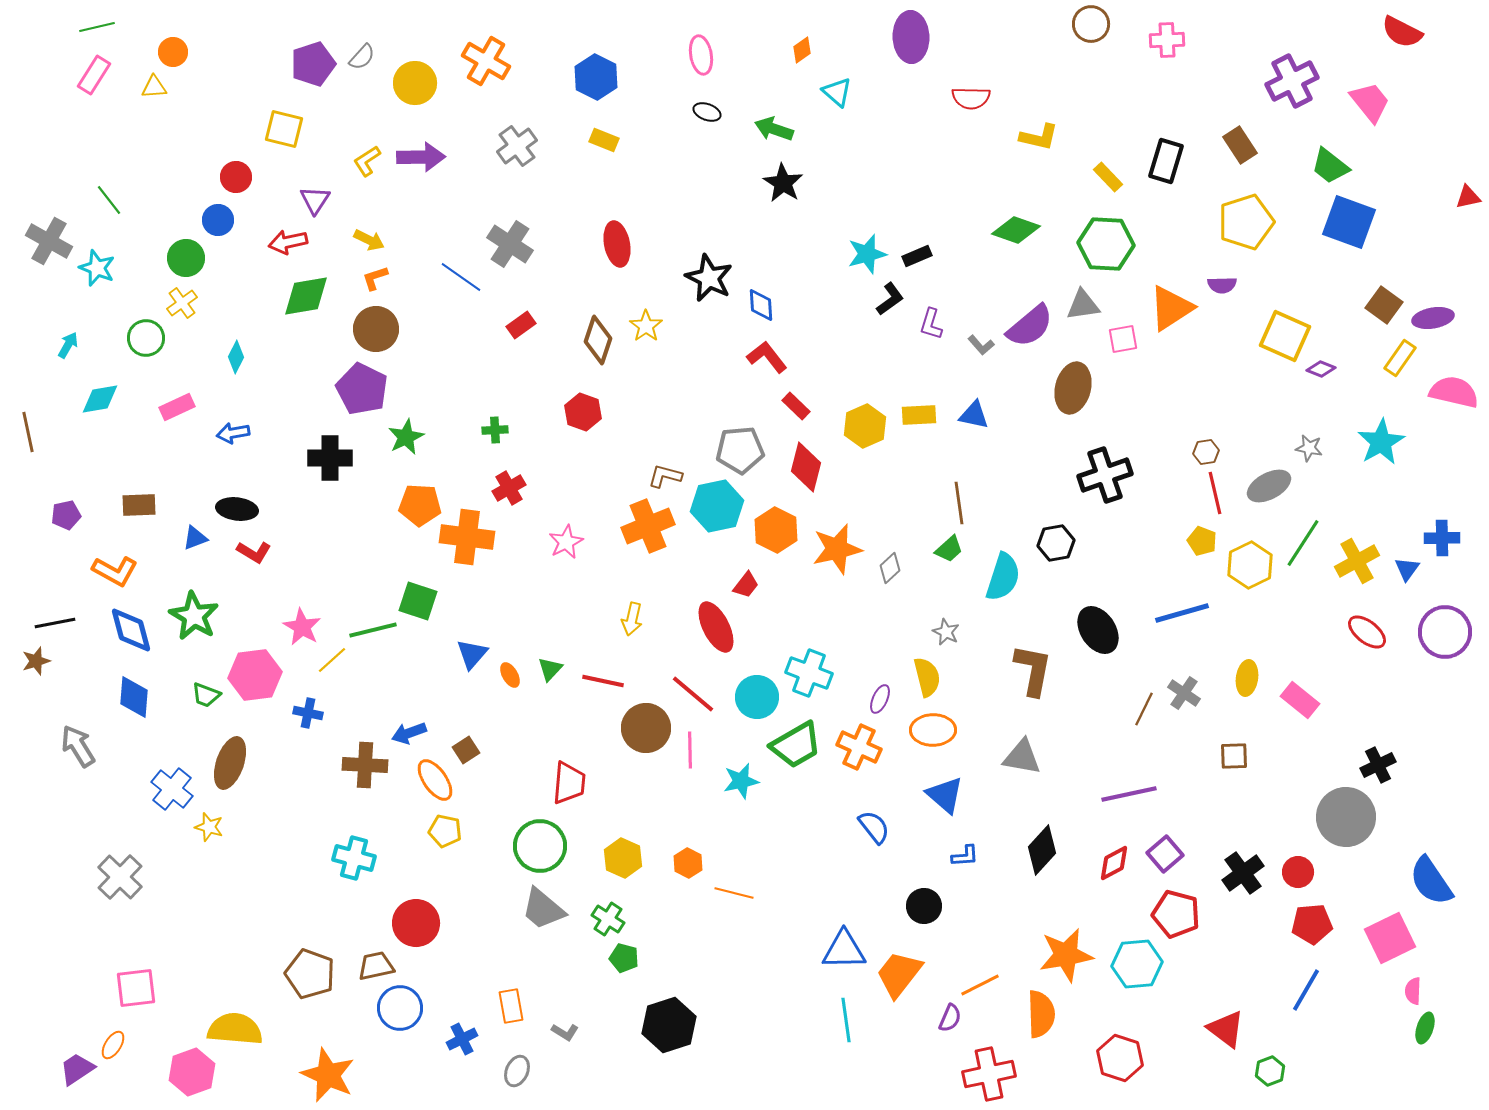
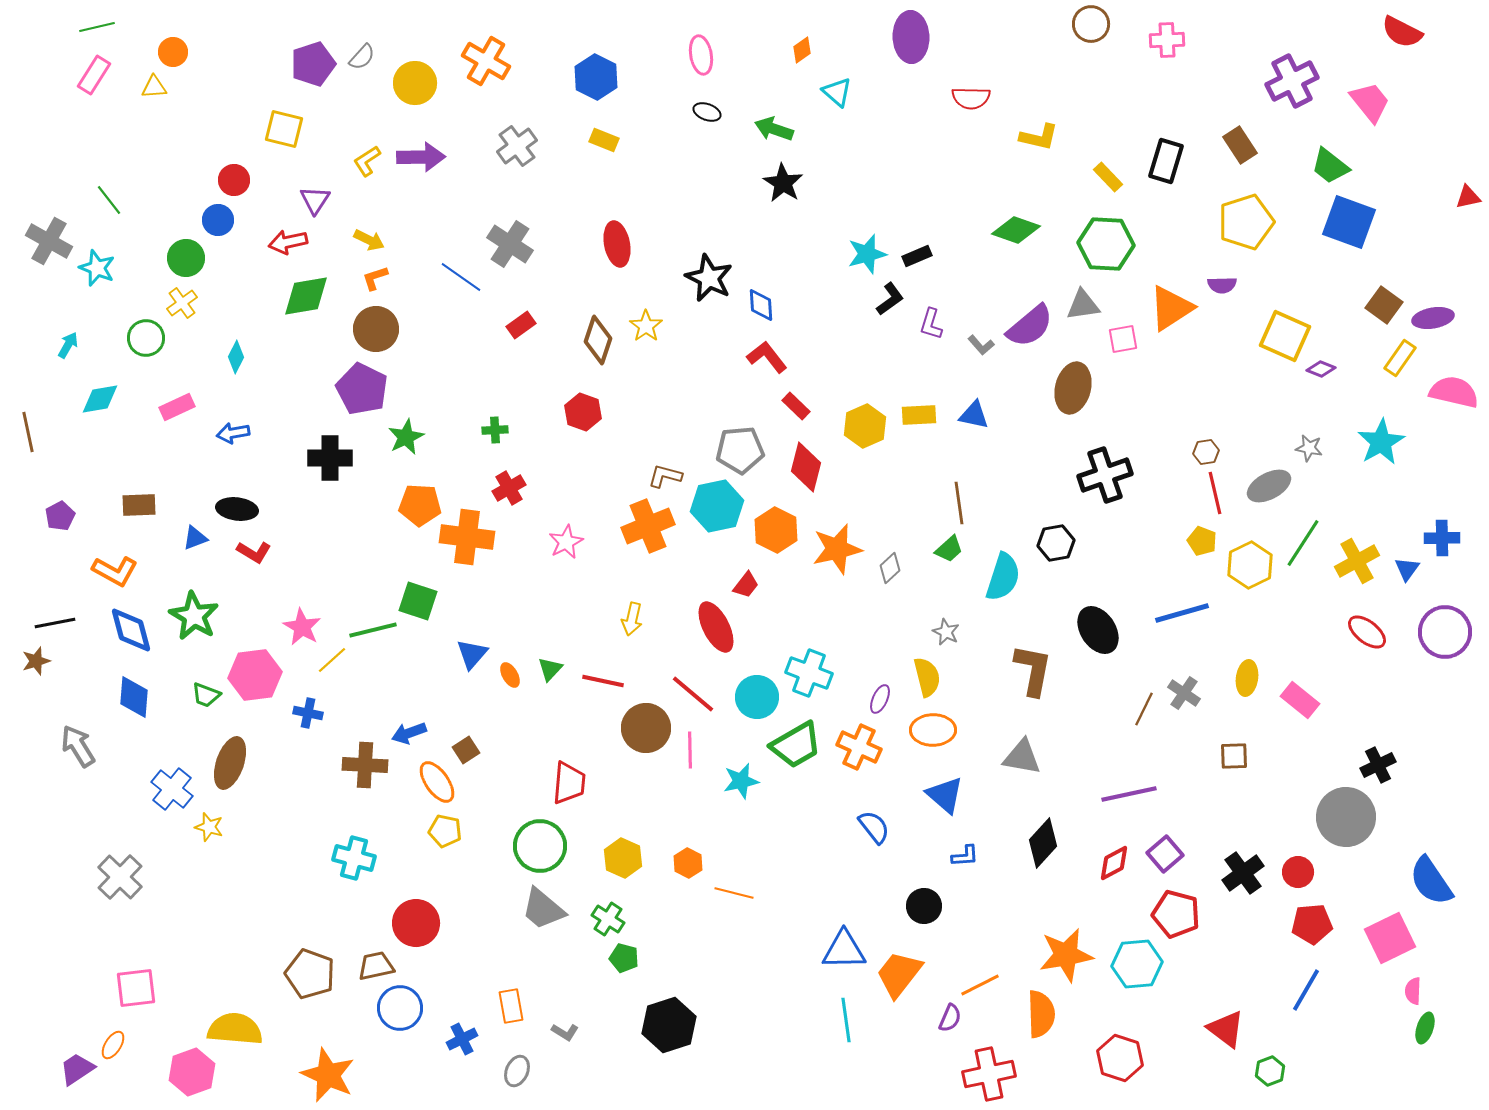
red circle at (236, 177): moved 2 px left, 3 px down
purple pentagon at (66, 515): moved 6 px left, 1 px down; rotated 16 degrees counterclockwise
orange ellipse at (435, 780): moved 2 px right, 2 px down
black diamond at (1042, 850): moved 1 px right, 7 px up
